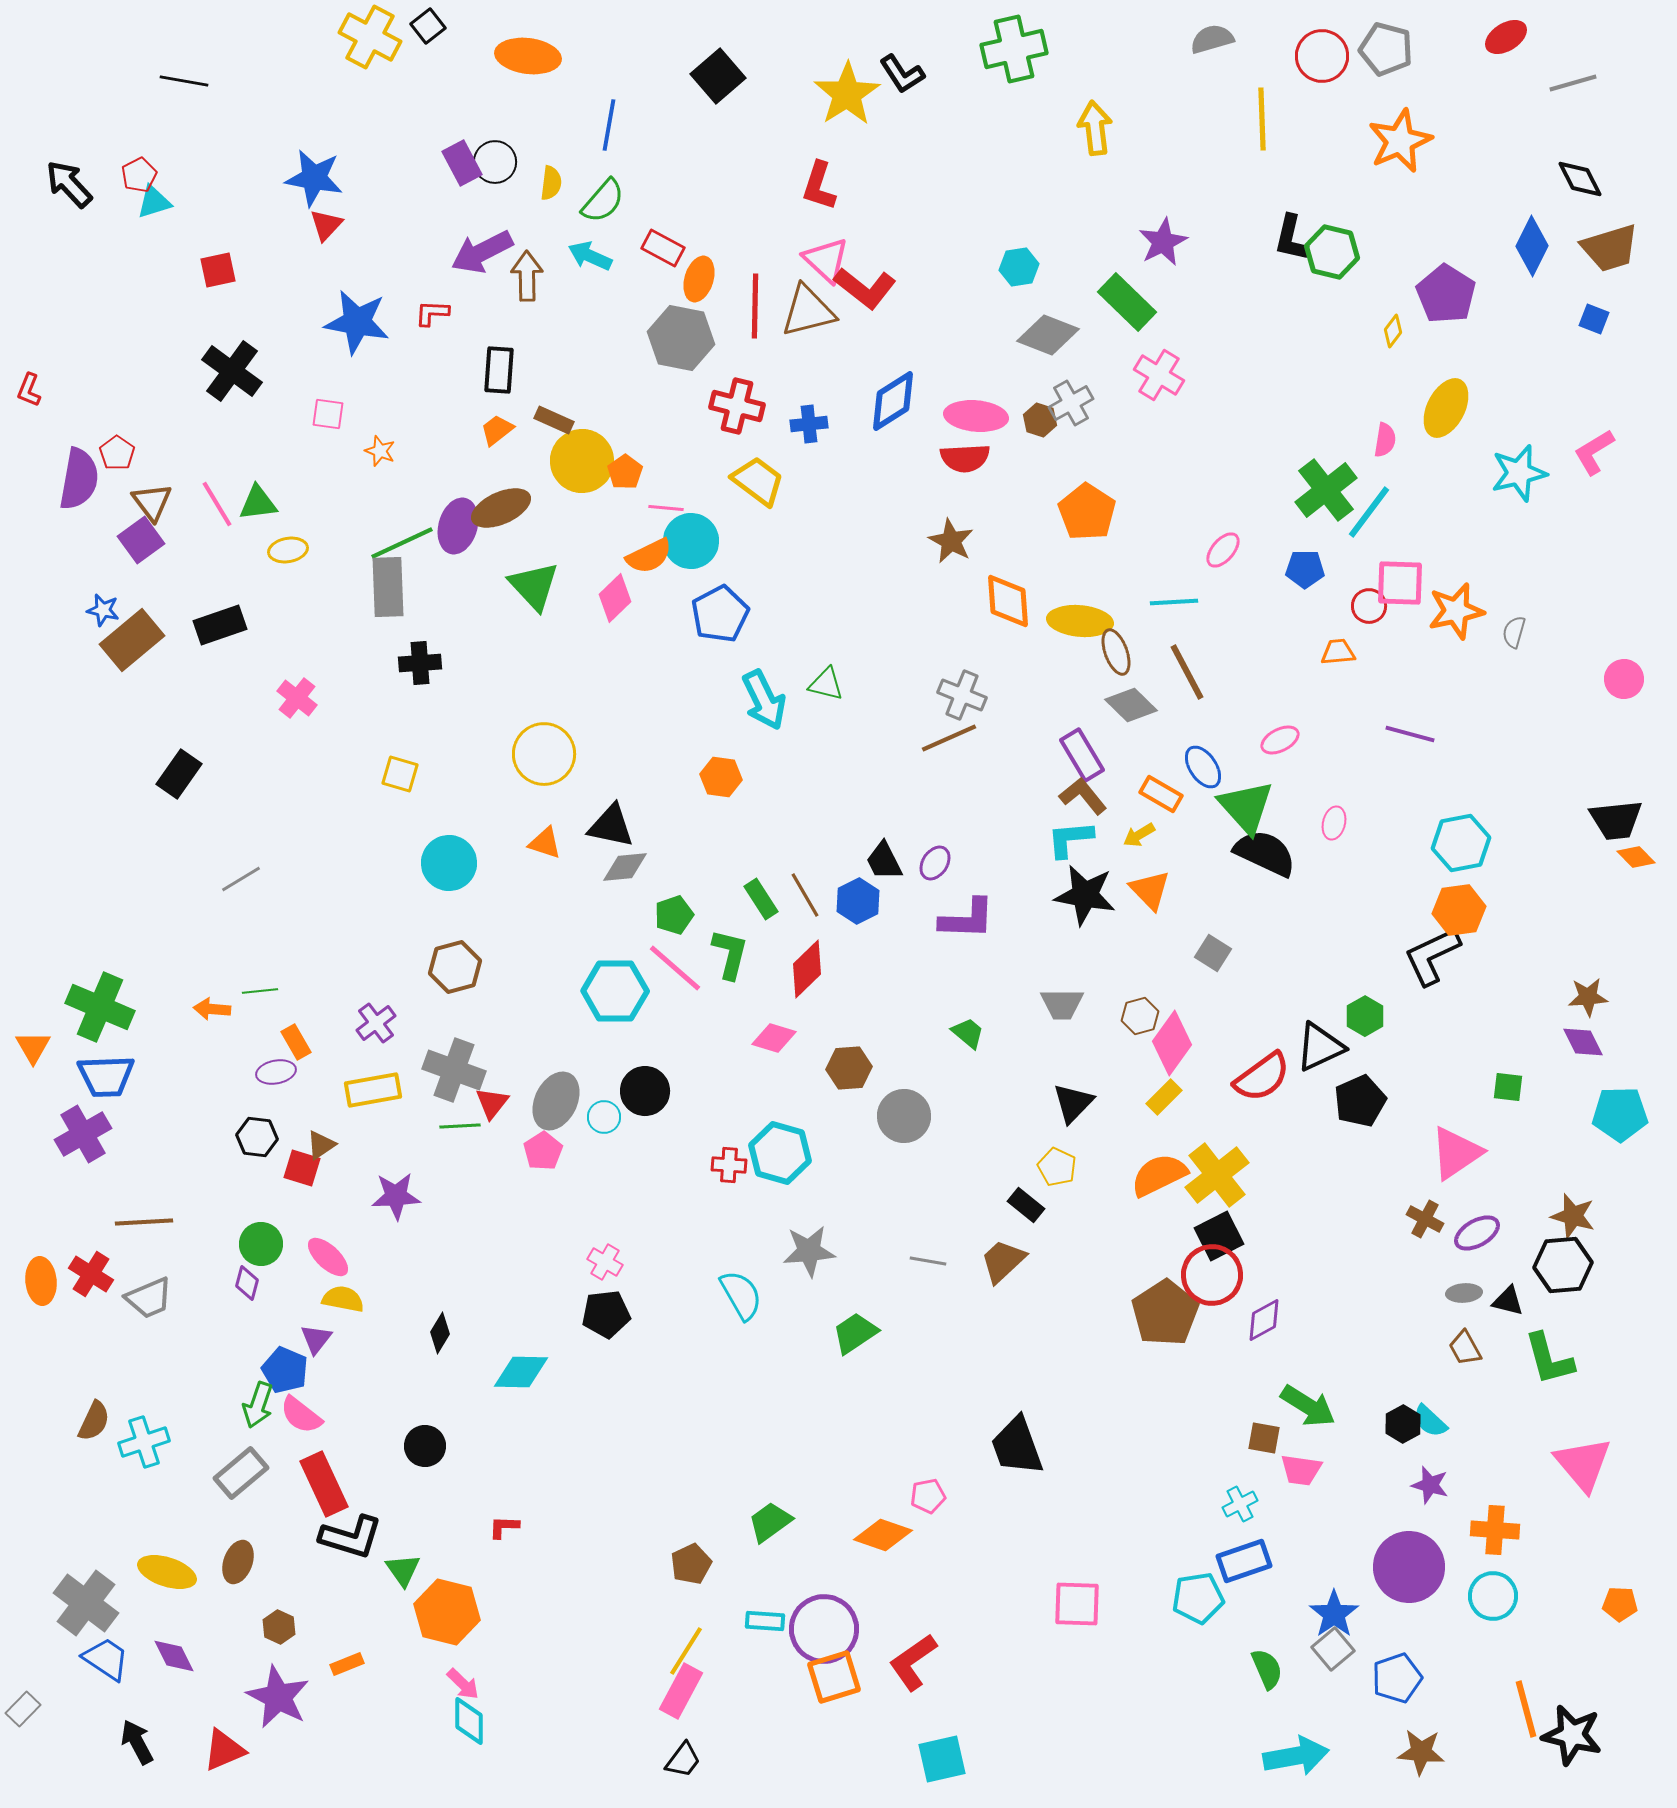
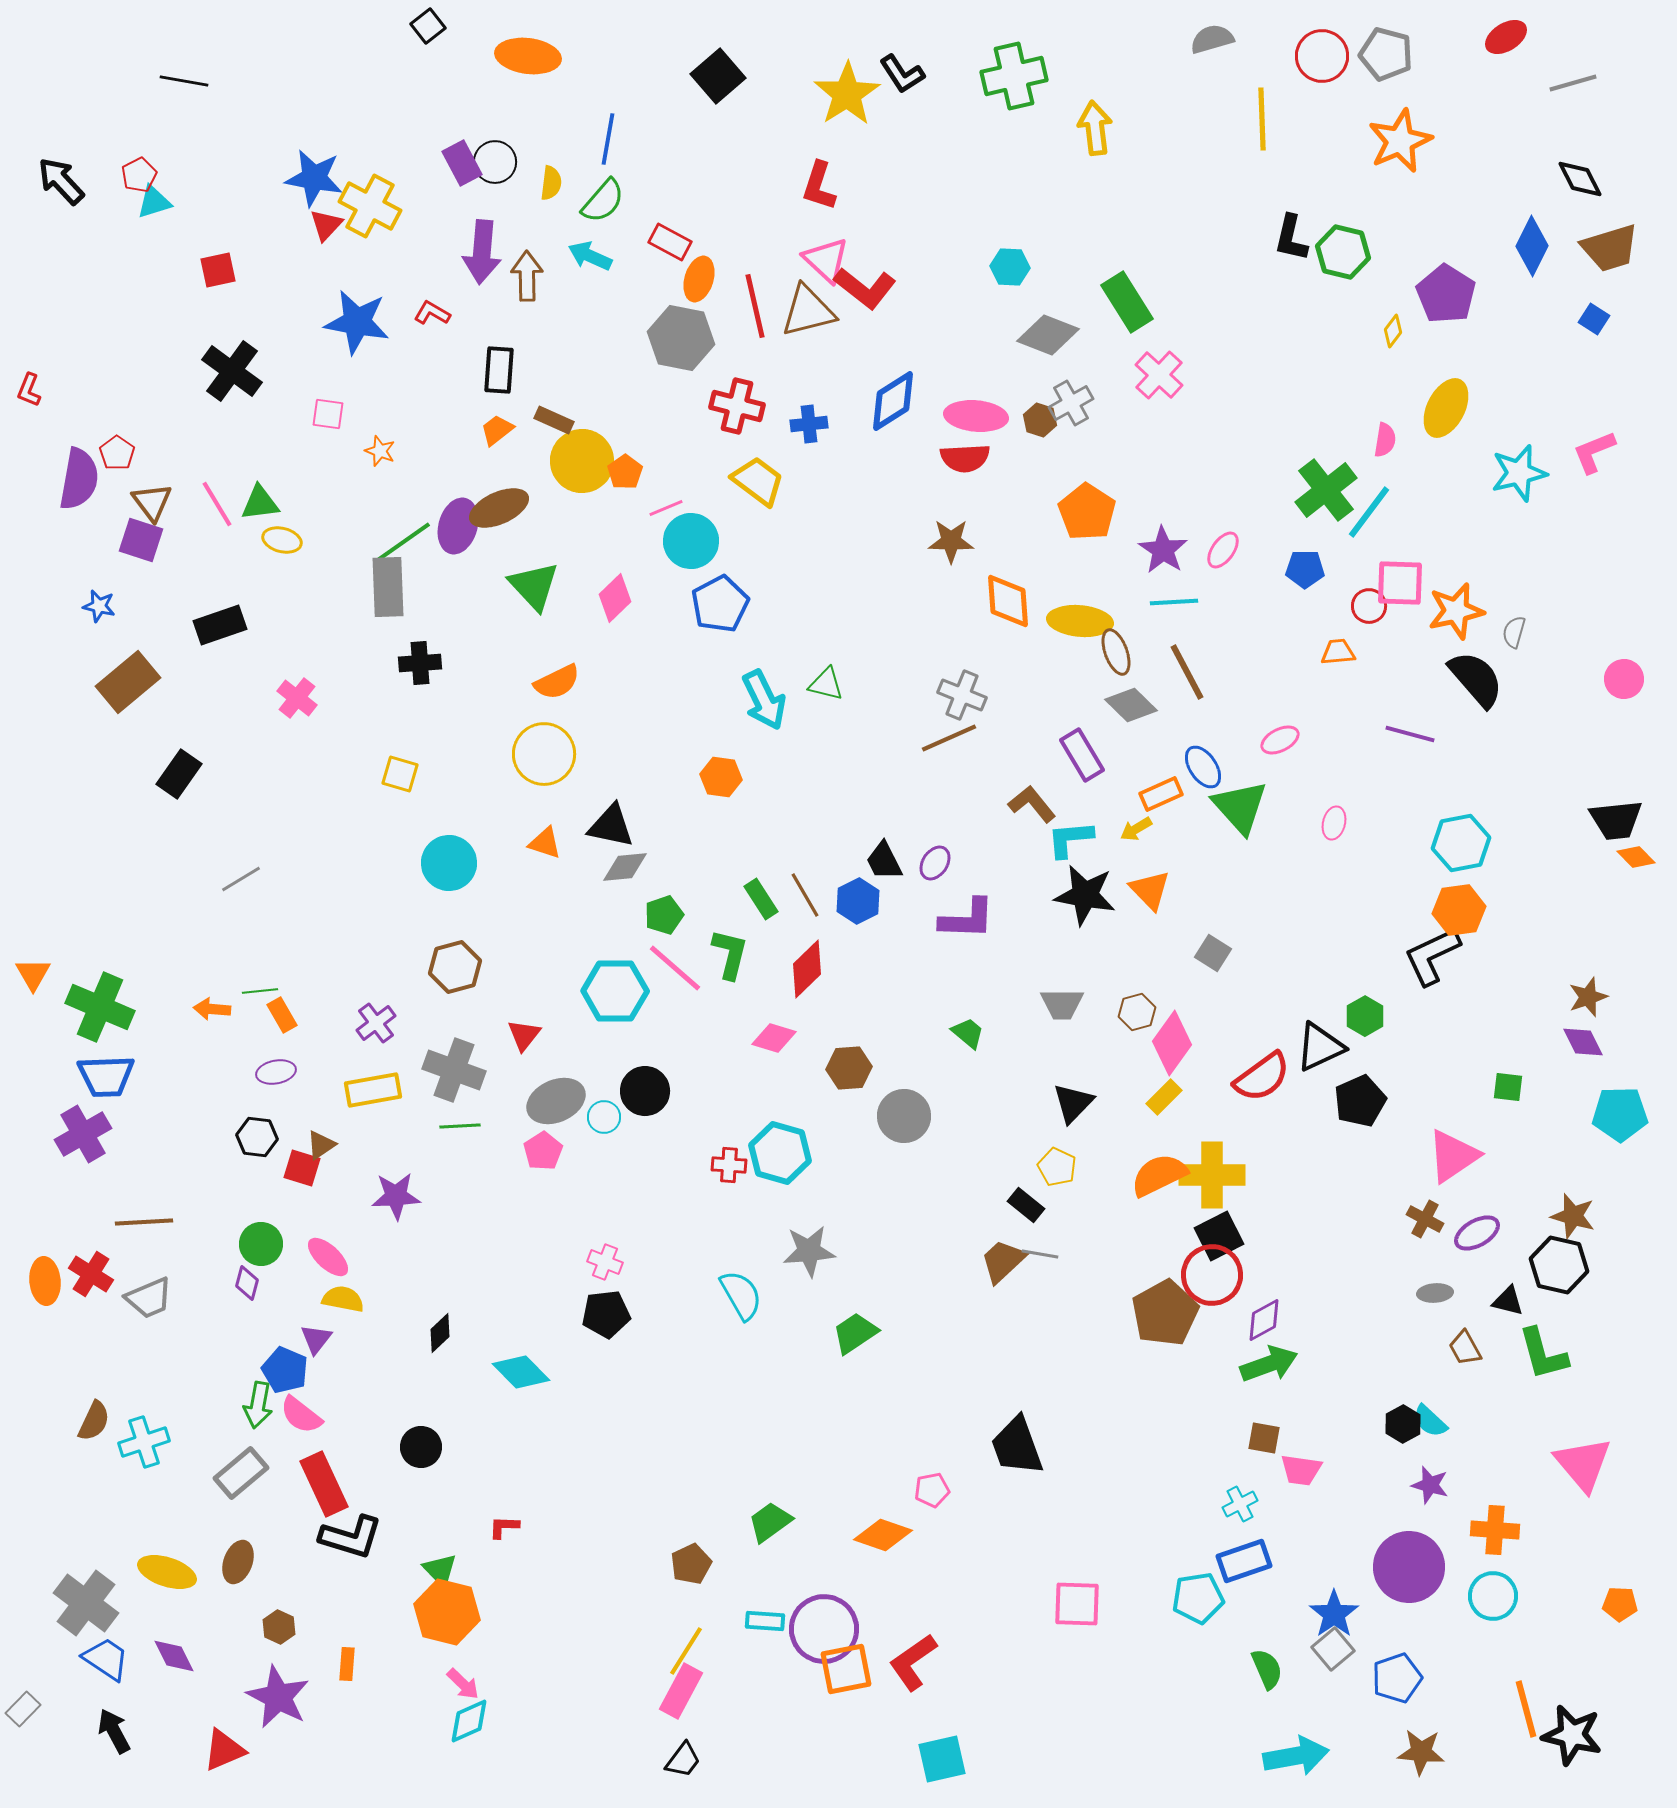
yellow cross at (370, 37): moved 169 px down
green cross at (1014, 49): moved 27 px down
gray pentagon at (1386, 49): moved 5 px down
blue line at (609, 125): moved 1 px left, 14 px down
black arrow at (69, 184): moved 8 px left, 3 px up
purple star at (1163, 242): moved 308 px down; rotated 12 degrees counterclockwise
red rectangle at (663, 248): moved 7 px right, 6 px up
purple arrow at (482, 252): rotated 58 degrees counterclockwise
green hexagon at (1332, 252): moved 11 px right
cyan hexagon at (1019, 267): moved 9 px left; rotated 12 degrees clockwise
green rectangle at (1127, 302): rotated 14 degrees clockwise
red line at (755, 306): rotated 14 degrees counterclockwise
red L-shape at (432, 313): rotated 27 degrees clockwise
blue square at (1594, 319): rotated 12 degrees clockwise
pink cross at (1159, 375): rotated 12 degrees clockwise
pink L-shape at (1594, 452): rotated 9 degrees clockwise
green triangle at (258, 503): moved 2 px right
brown ellipse at (501, 508): moved 2 px left
pink line at (666, 508): rotated 28 degrees counterclockwise
purple square at (141, 540): rotated 36 degrees counterclockwise
brown star at (951, 541): rotated 27 degrees counterclockwise
green line at (402, 543): rotated 10 degrees counterclockwise
yellow ellipse at (288, 550): moved 6 px left, 10 px up; rotated 24 degrees clockwise
pink ellipse at (1223, 550): rotated 6 degrees counterclockwise
orange semicircle at (649, 556): moved 92 px left, 126 px down
blue star at (103, 610): moved 4 px left, 4 px up
blue pentagon at (720, 614): moved 10 px up
brown rectangle at (132, 640): moved 4 px left, 42 px down
orange rectangle at (1161, 794): rotated 54 degrees counterclockwise
brown L-shape at (1083, 796): moved 51 px left, 8 px down
green triangle at (1246, 807): moved 6 px left
yellow arrow at (1139, 835): moved 3 px left, 6 px up
black semicircle at (1265, 853): moved 211 px right, 174 px up; rotated 24 degrees clockwise
green pentagon at (674, 915): moved 10 px left
brown star at (1588, 997): rotated 15 degrees counterclockwise
brown hexagon at (1140, 1016): moved 3 px left, 4 px up
orange rectangle at (296, 1042): moved 14 px left, 27 px up
orange triangle at (33, 1047): moved 73 px up
gray ellipse at (556, 1101): rotated 40 degrees clockwise
red triangle at (492, 1103): moved 32 px right, 68 px up
pink triangle at (1456, 1153): moved 3 px left, 3 px down
yellow cross at (1217, 1175): moved 5 px left; rotated 38 degrees clockwise
gray line at (928, 1261): moved 112 px right, 7 px up
pink cross at (605, 1262): rotated 8 degrees counterclockwise
black hexagon at (1563, 1265): moved 4 px left; rotated 18 degrees clockwise
orange ellipse at (41, 1281): moved 4 px right
gray ellipse at (1464, 1293): moved 29 px left
brown pentagon at (1165, 1313): rotated 4 degrees clockwise
black diamond at (440, 1333): rotated 15 degrees clockwise
green L-shape at (1549, 1359): moved 6 px left, 5 px up
cyan diamond at (521, 1372): rotated 44 degrees clockwise
green arrow at (258, 1405): rotated 9 degrees counterclockwise
green arrow at (1308, 1406): moved 39 px left, 42 px up; rotated 52 degrees counterclockwise
black circle at (425, 1446): moved 4 px left, 1 px down
pink pentagon at (928, 1496): moved 4 px right, 6 px up
green triangle at (403, 1570): moved 37 px right; rotated 9 degrees counterclockwise
orange rectangle at (347, 1664): rotated 64 degrees counterclockwise
orange square at (834, 1677): moved 12 px right, 8 px up; rotated 6 degrees clockwise
cyan diamond at (469, 1721): rotated 66 degrees clockwise
black arrow at (137, 1742): moved 23 px left, 11 px up
